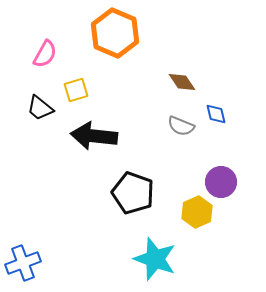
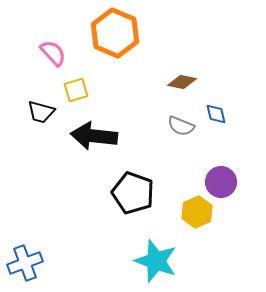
pink semicircle: moved 8 px right, 1 px up; rotated 72 degrees counterclockwise
brown diamond: rotated 44 degrees counterclockwise
black trapezoid: moved 1 px right, 4 px down; rotated 24 degrees counterclockwise
cyan star: moved 1 px right, 2 px down
blue cross: moved 2 px right
